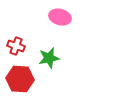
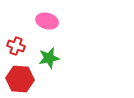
pink ellipse: moved 13 px left, 4 px down
